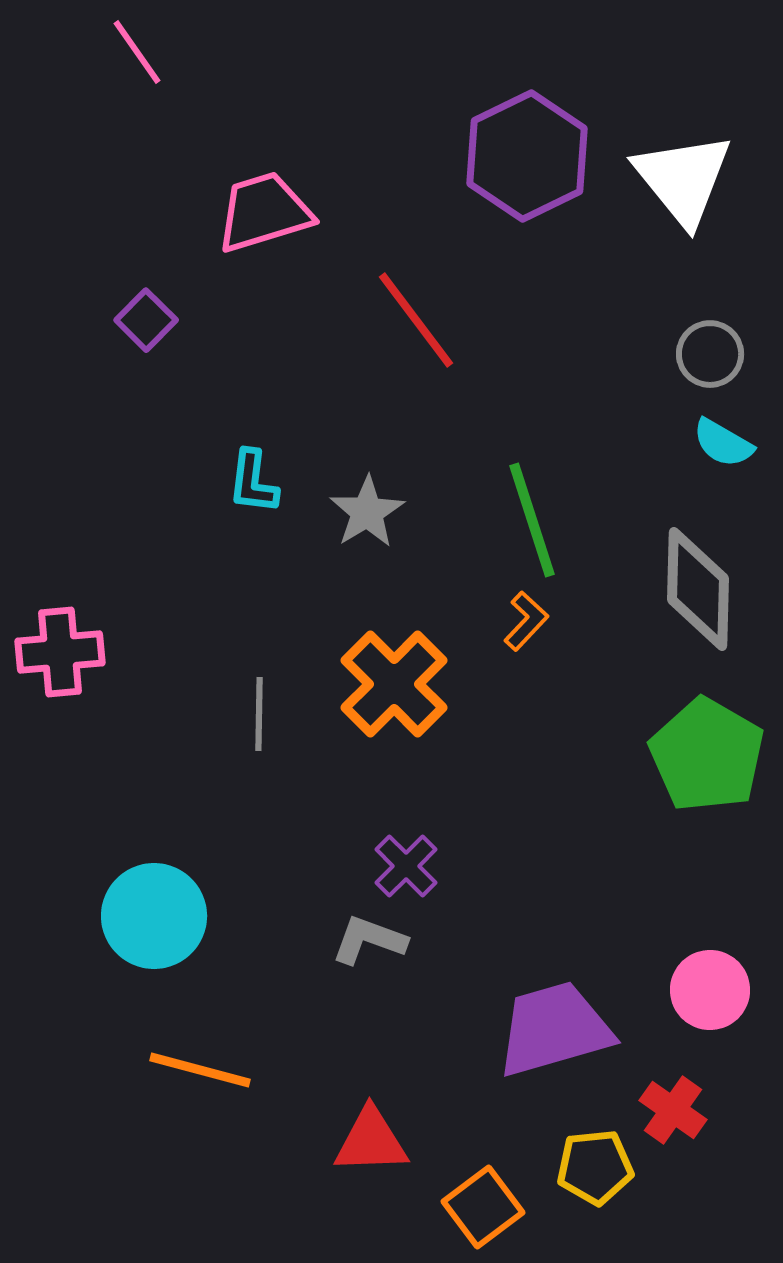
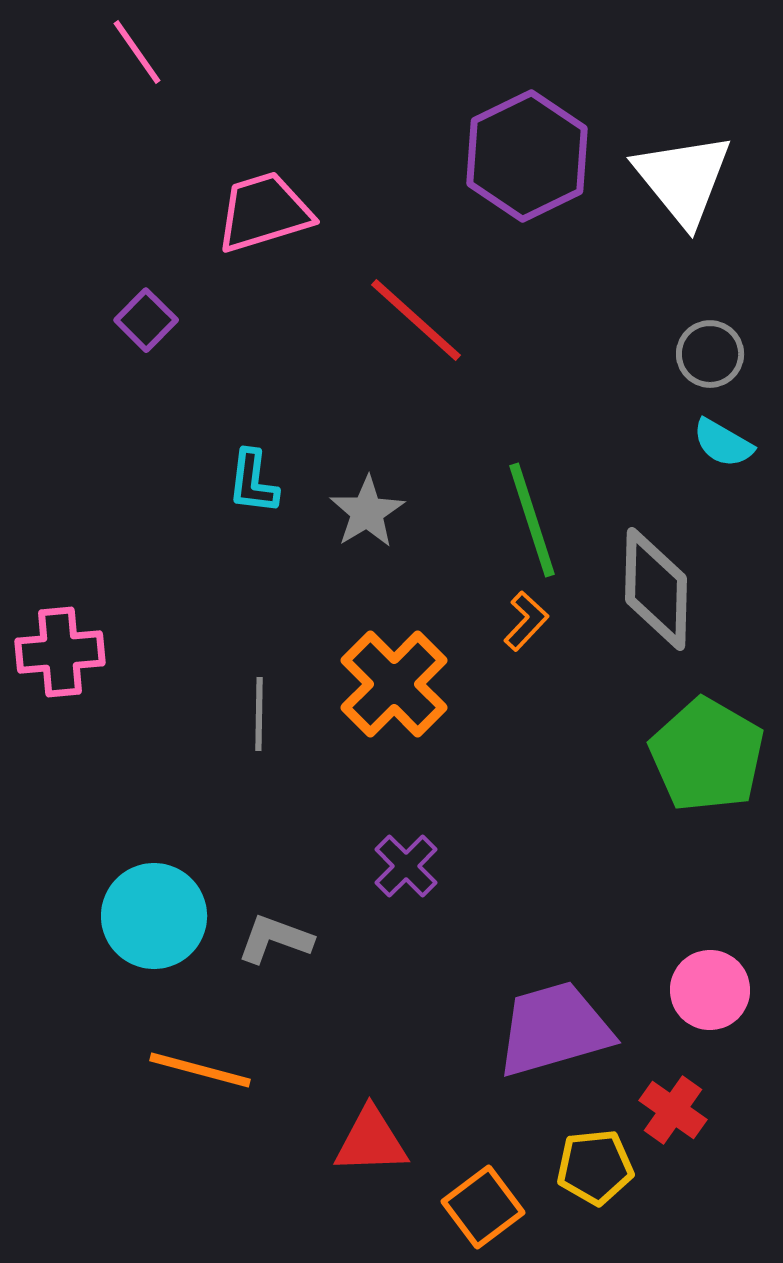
red line: rotated 11 degrees counterclockwise
gray diamond: moved 42 px left
gray L-shape: moved 94 px left, 1 px up
